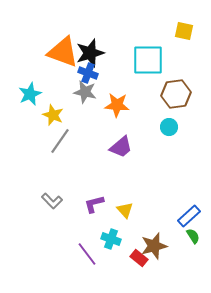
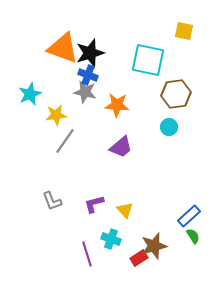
orange triangle: moved 4 px up
cyan square: rotated 12 degrees clockwise
blue cross: moved 2 px down
yellow star: moved 3 px right; rotated 30 degrees counterclockwise
gray line: moved 5 px right
gray L-shape: rotated 25 degrees clockwise
purple line: rotated 20 degrees clockwise
red rectangle: rotated 72 degrees counterclockwise
